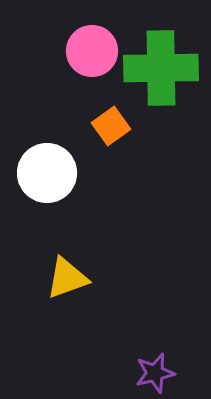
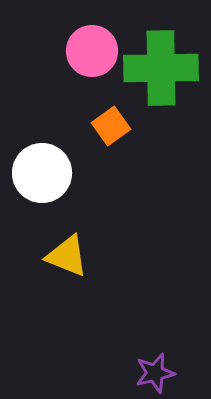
white circle: moved 5 px left
yellow triangle: moved 22 px up; rotated 42 degrees clockwise
